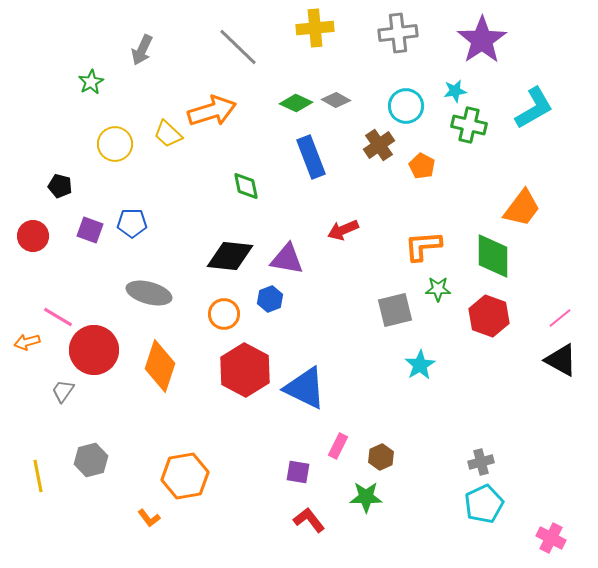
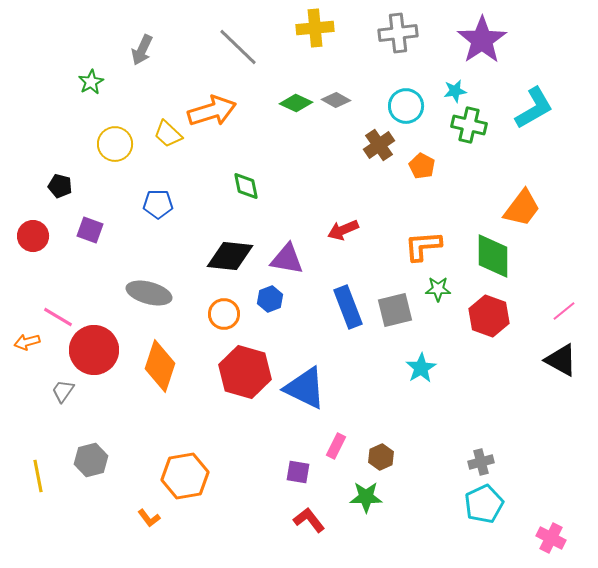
blue rectangle at (311, 157): moved 37 px right, 150 px down
blue pentagon at (132, 223): moved 26 px right, 19 px up
pink line at (560, 318): moved 4 px right, 7 px up
cyan star at (420, 365): moved 1 px right, 3 px down
red hexagon at (245, 370): moved 2 px down; rotated 12 degrees counterclockwise
pink rectangle at (338, 446): moved 2 px left
